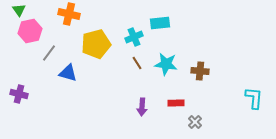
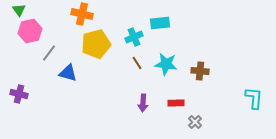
orange cross: moved 13 px right
purple arrow: moved 1 px right, 4 px up
